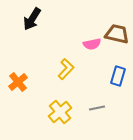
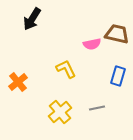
yellow L-shape: rotated 70 degrees counterclockwise
